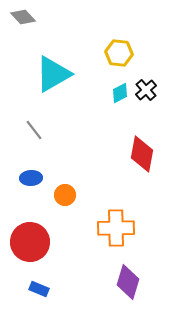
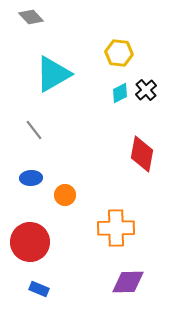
gray diamond: moved 8 px right
purple diamond: rotated 72 degrees clockwise
